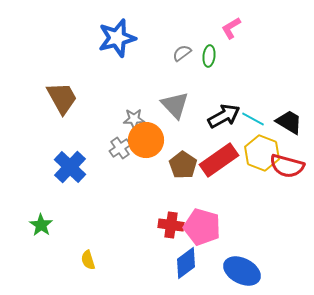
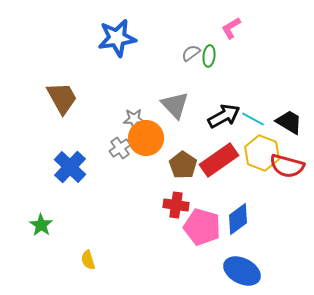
blue star: rotated 6 degrees clockwise
gray semicircle: moved 9 px right
orange circle: moved 2 px up
red cross: moved 5 px right, 20 px up
blue diamond: moved 52 px right, 44 px up
